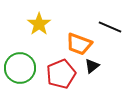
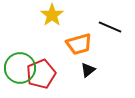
yellow star: moved 13 px right, 9 px up
orange trapezoid: rotated 36 degrees counterclockwise
black triangle: moved 4 px left, 4 px down
red pentagon: moved 20 px left
